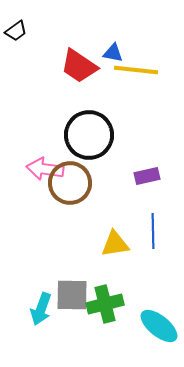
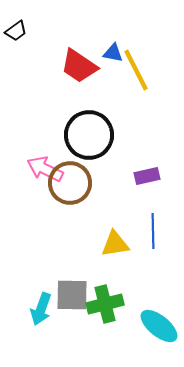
yellow line: rotated 57 degrees clockwise
pink arrow: rotated 18 degrees clockwise
